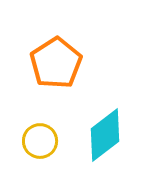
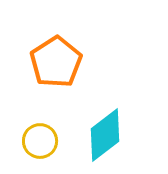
orange pentagon: moved 1 px up
